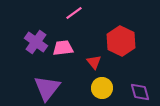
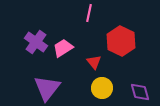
pink line: moved 15 px right; rotated 42 degrees counterclockwise
pink trapezoid: rotated 25 degrees counterclockwise
